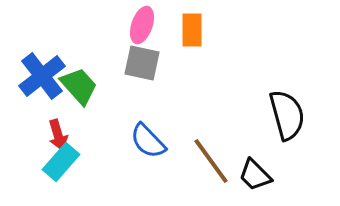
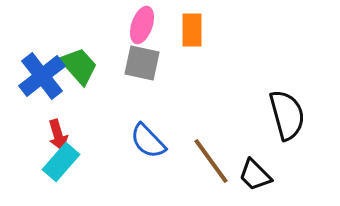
green trapezoid: moved 20 px up
